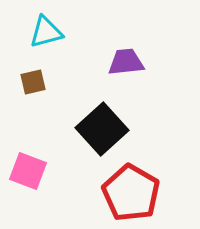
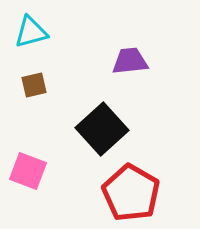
cyan triangle: moved 15 px left
purple trapezoid: moved 4 px right, 1 px up
brown square: moved 1 px right, 3 px down
